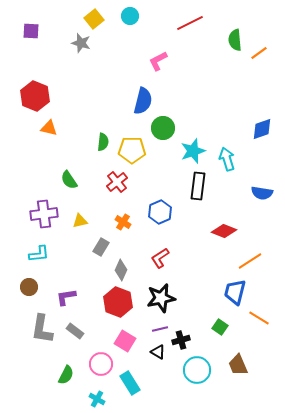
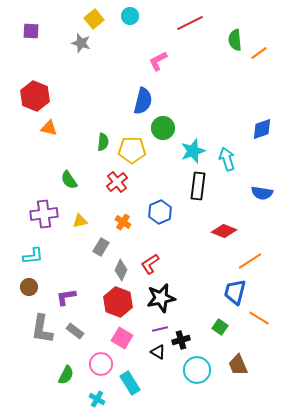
cyan L-shape at (39, 254): moved 6 px left, 2 px down
red L-shape at (160, 258): moved 10 px left, 6 px down
pink square at (125, 341): moved 3 px left, 3 px up
